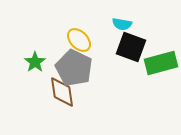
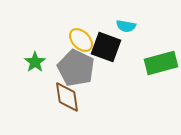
cyan semicircle: moved 4 px right, 2 px down
yellow ellipse: moved 2 px right
black square: moved 25 px left
gray pentagon: moved 2 px right
brown diamond: moved 5 px right, 5 px down
